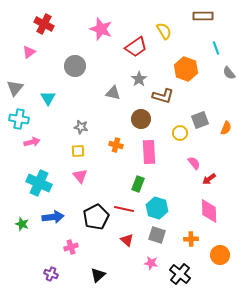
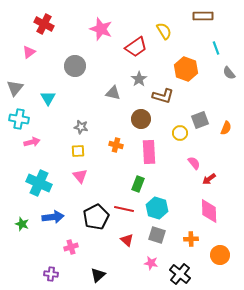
purple cross at (51, 274): rotated 16 degrees counterclockwise
